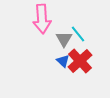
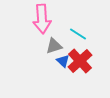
cyan line: rotated 18 degrees counterclockwise
gray triangle: moved 10 px left, 7 px down; rotated 42 degrees clockwise
